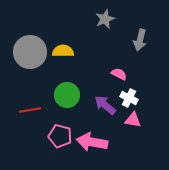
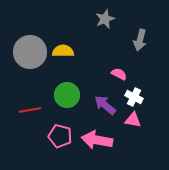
white cross: moved 5 px right, 1 px up
pink arrow: moved 5 px right, 2 px up
